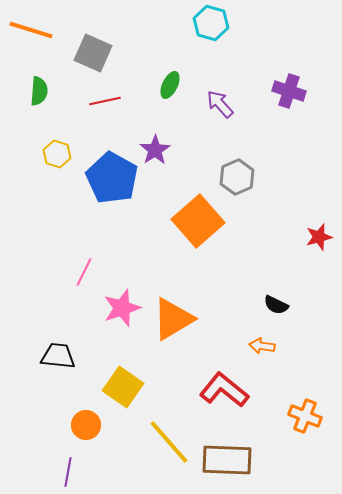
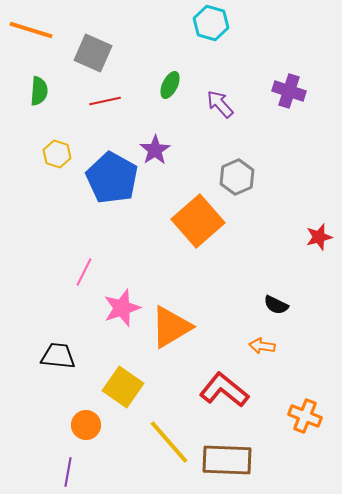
orange triangle: moved 2 px left, 8 px down
